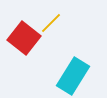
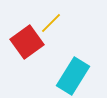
red square: moved 3 px right, 4 px down; rotated 16 degrees clockwise
